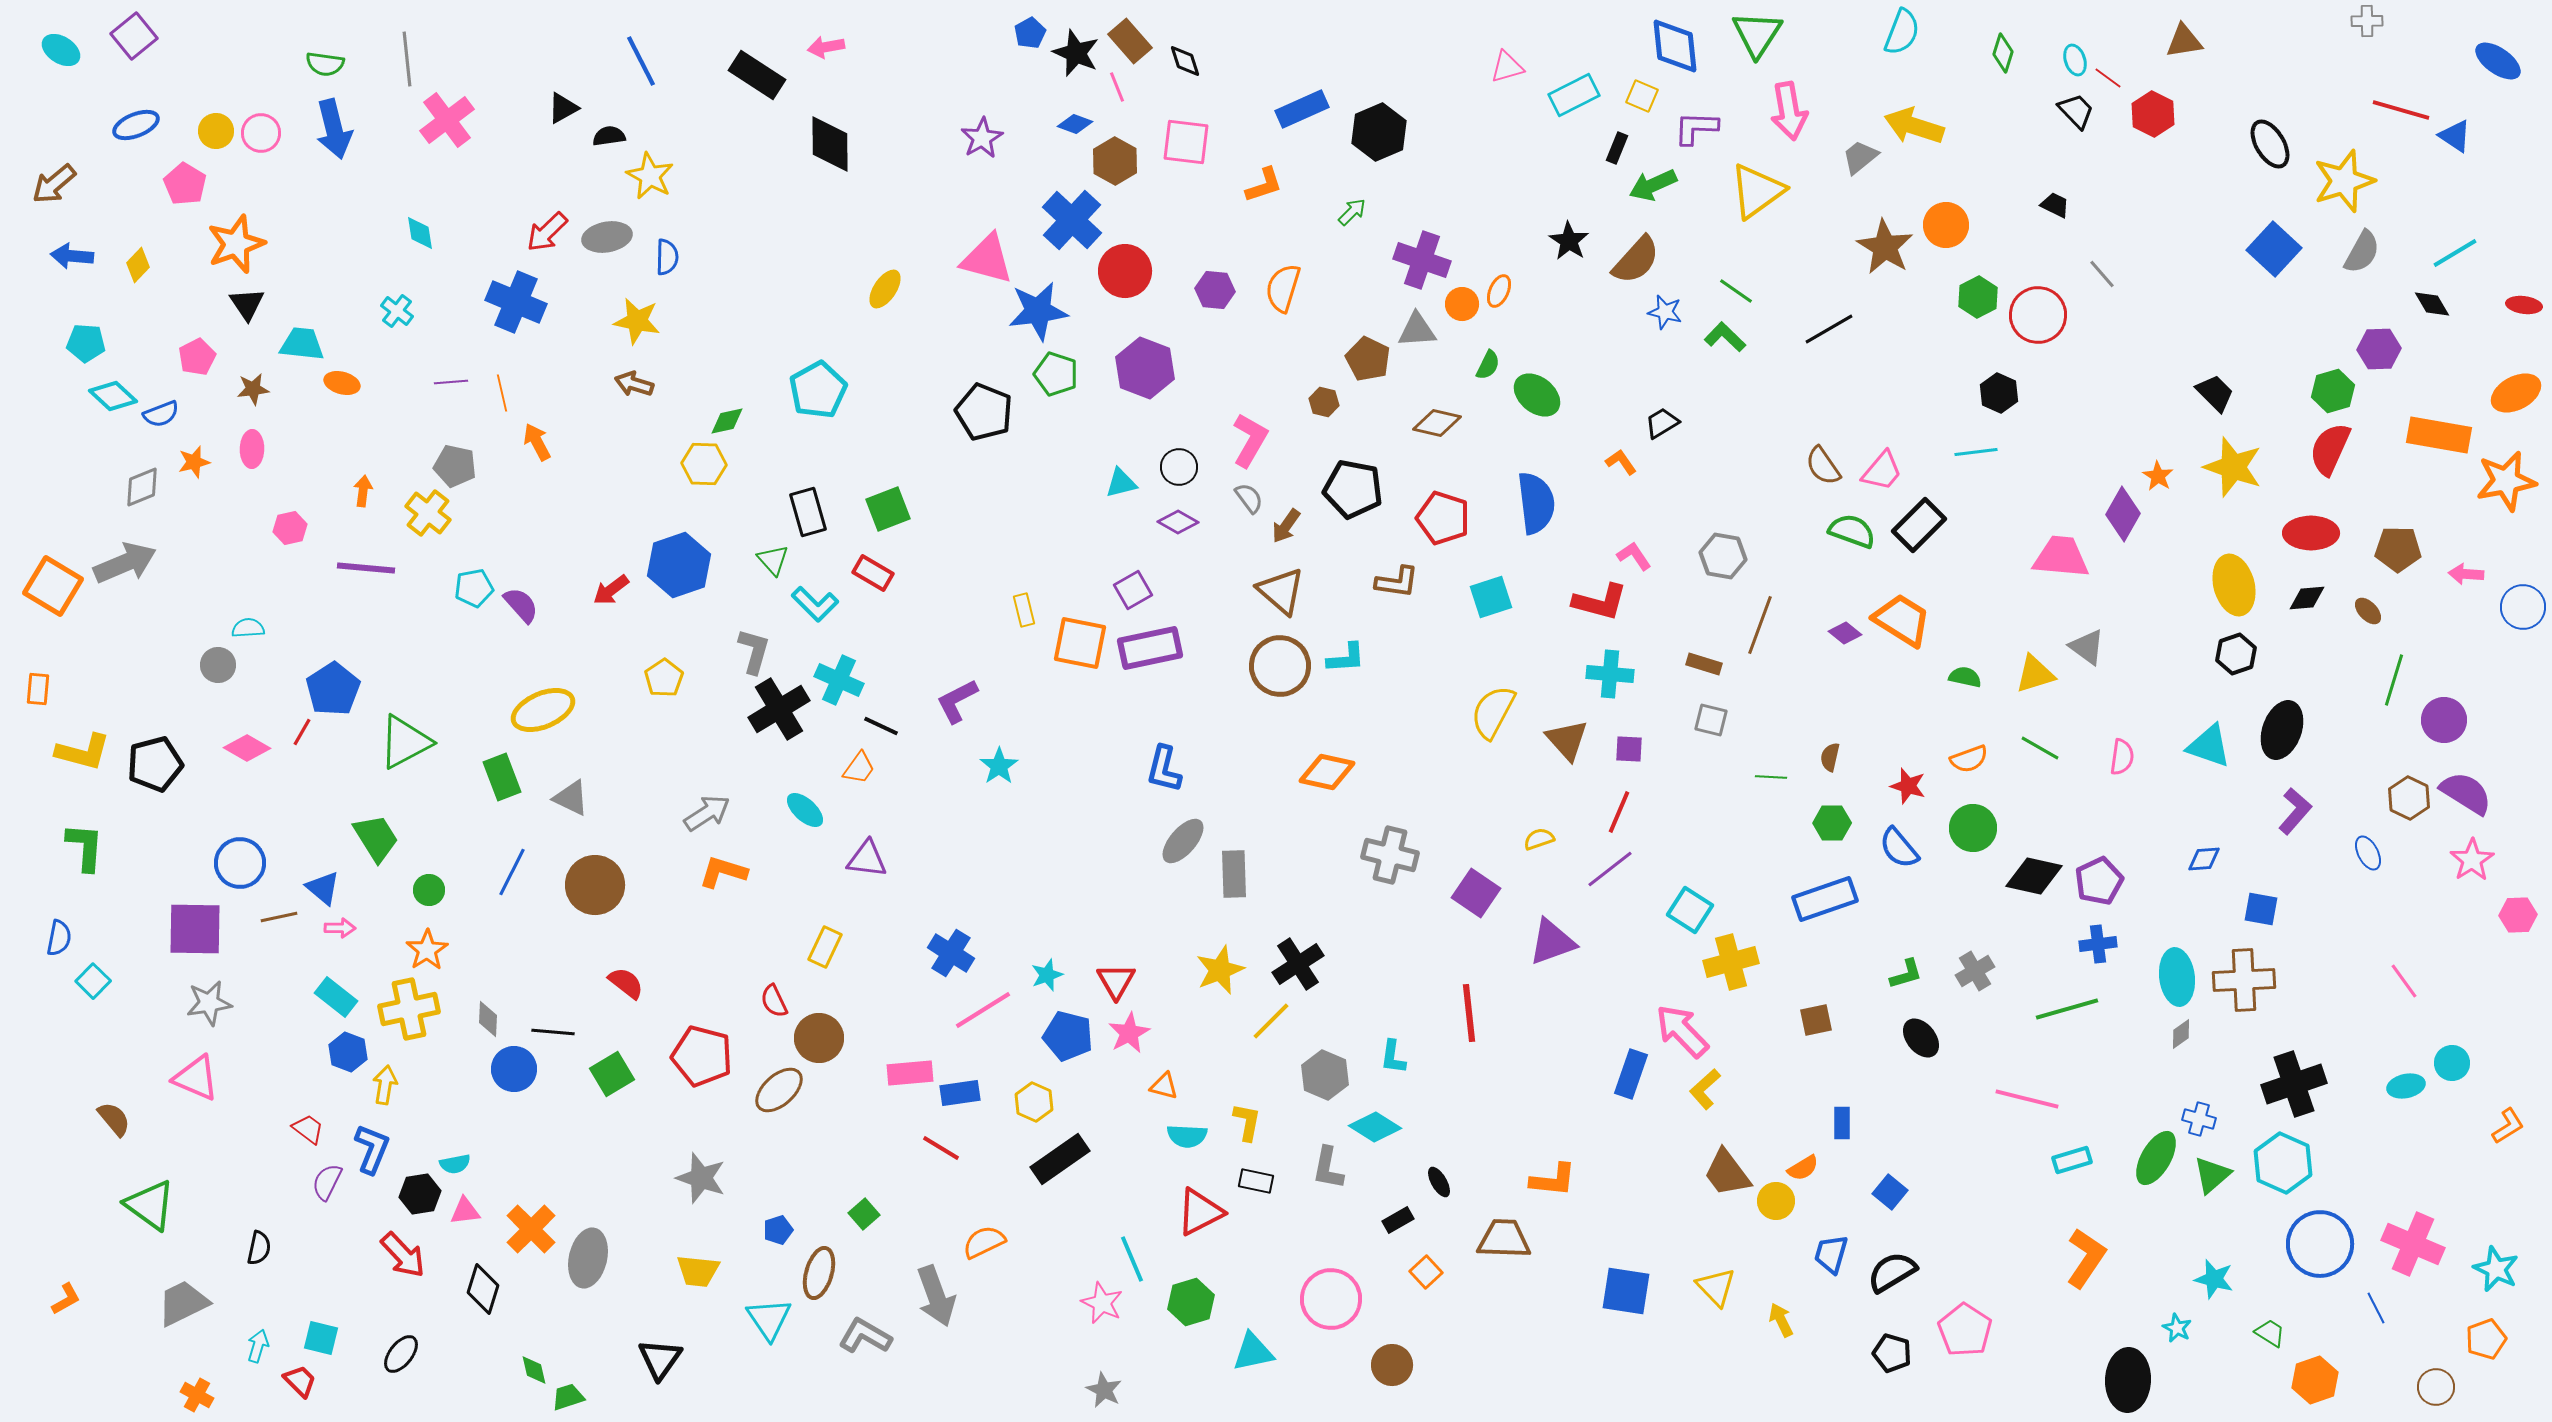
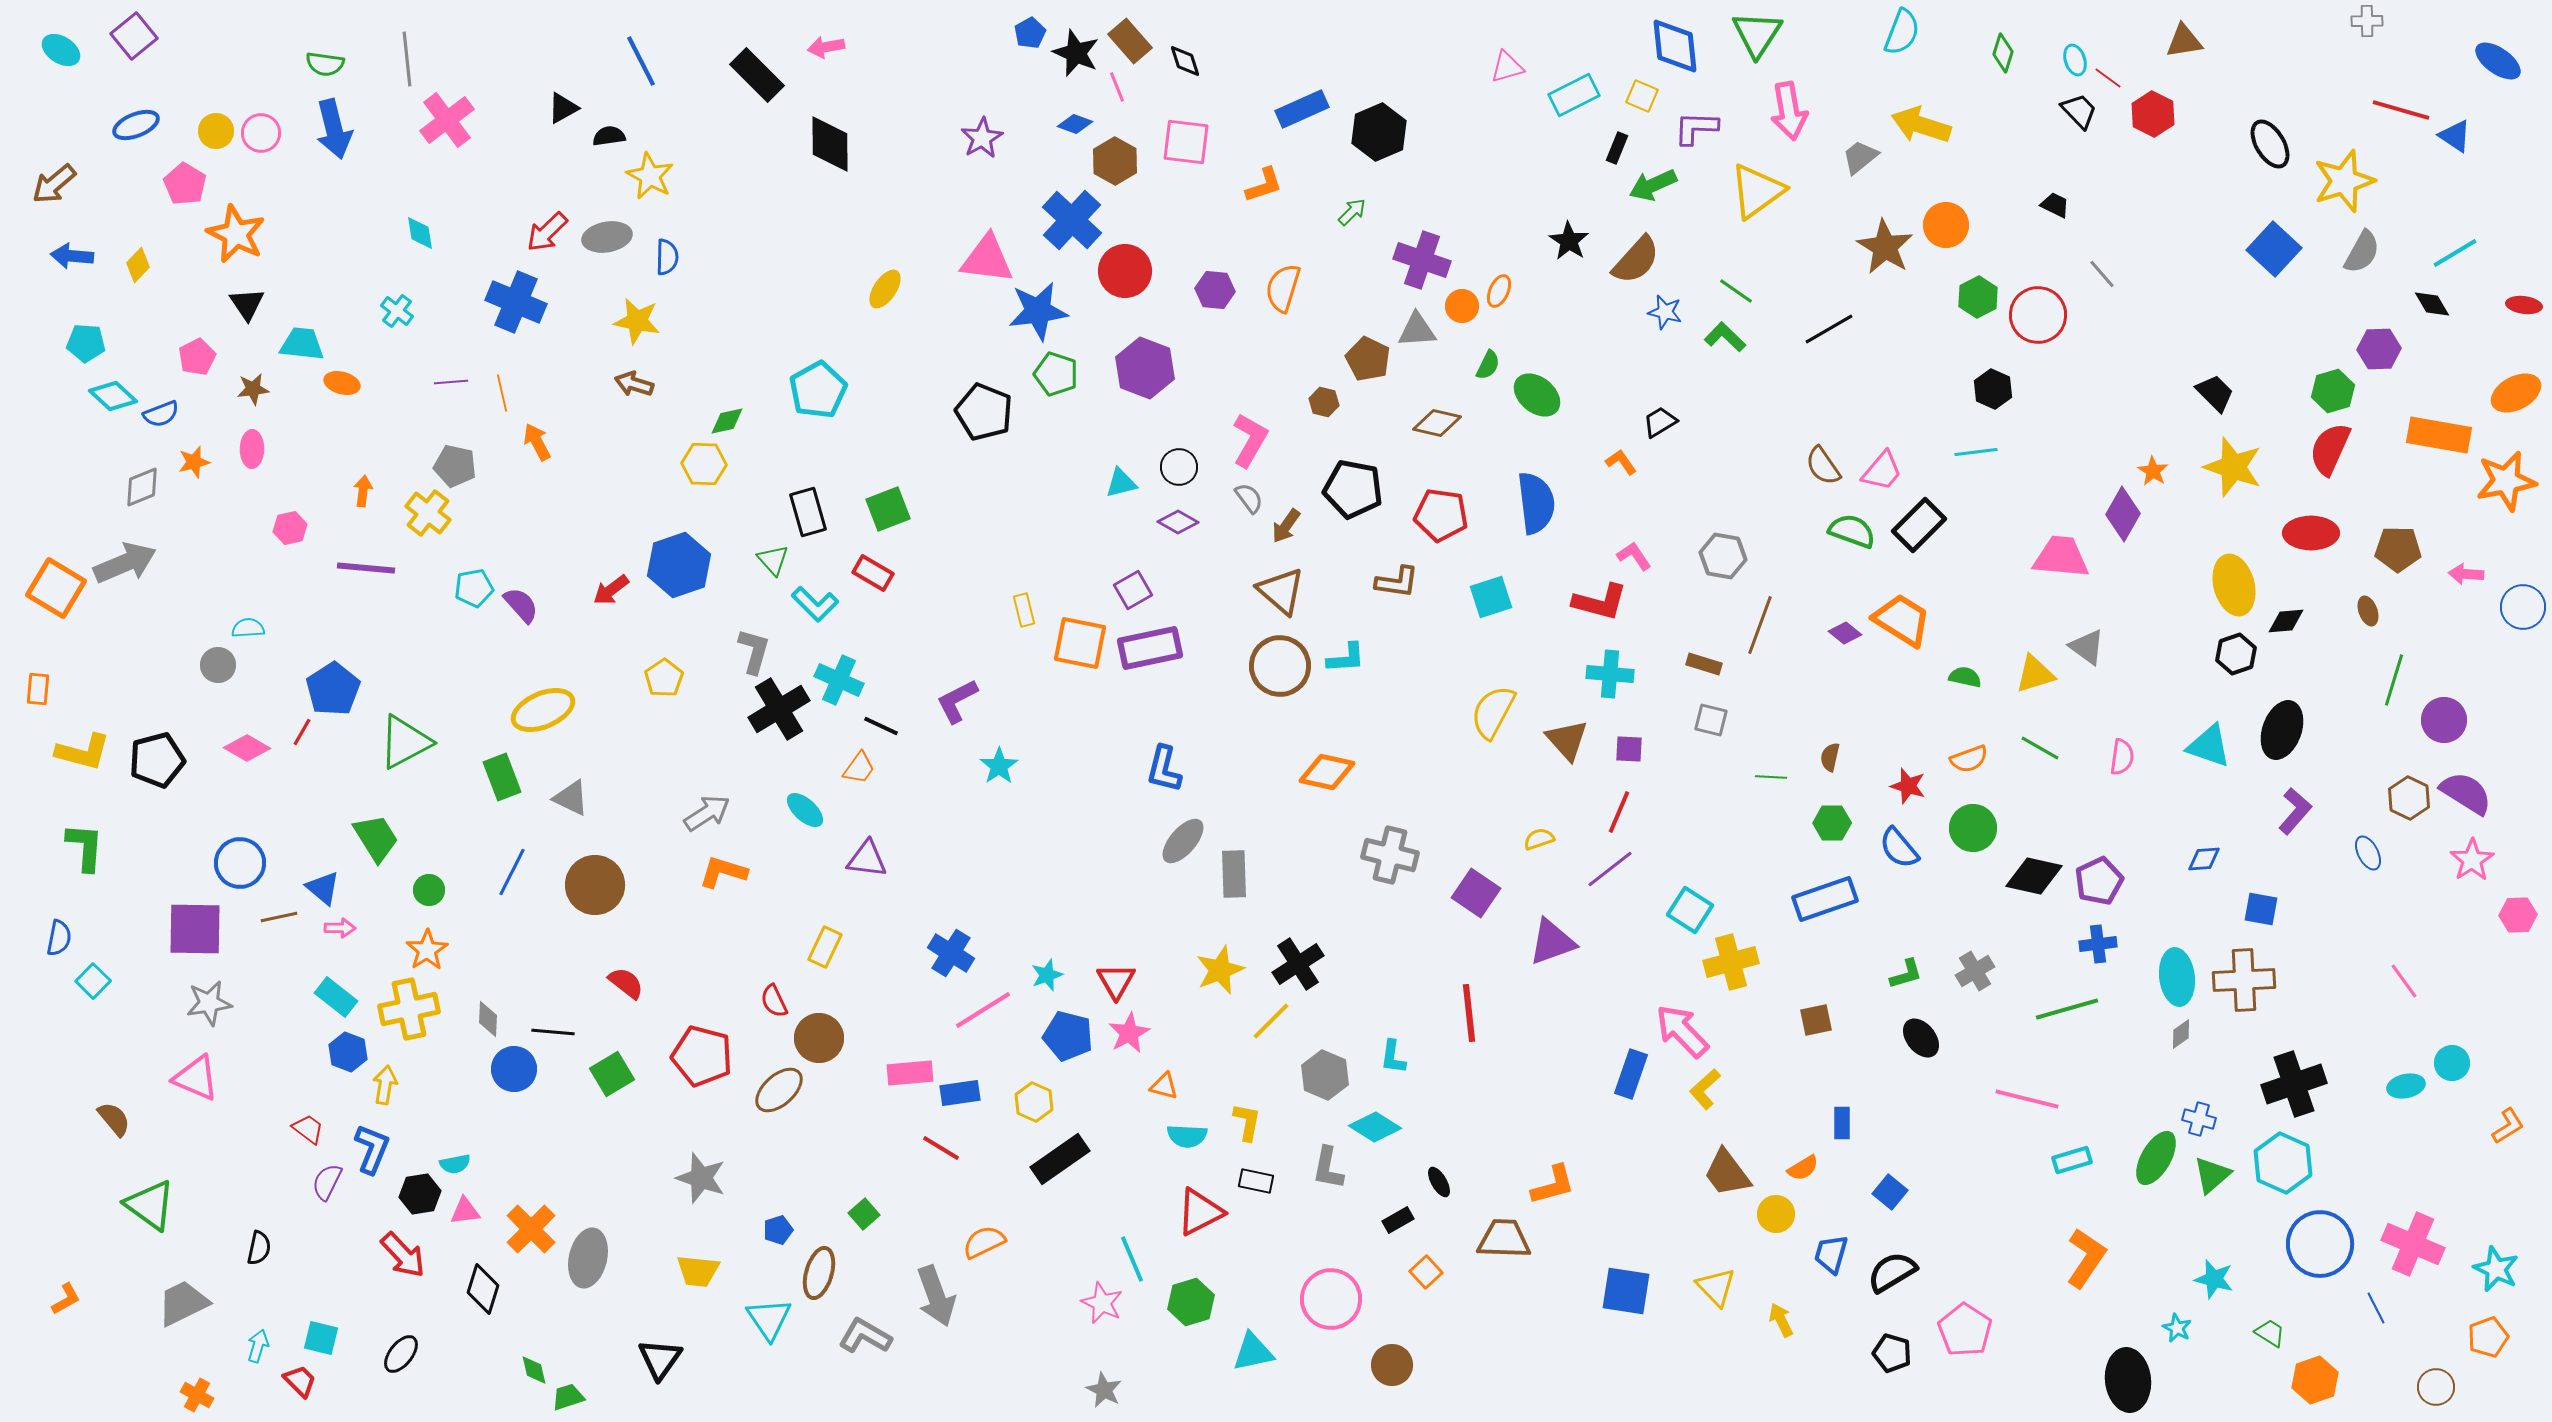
black rectangle at (757, 75): rotated 12 degrees clockwise
black trapezoid at (2076, 111): moved 3 px right
yellow arrow at (1914, 126): moved 7 px right, 1 px up
orange star at (236, 244): moved 10 px up; rotated 26 degrees counterclockwise
pink triangle at (987, 259): rotated 8 degrees counterclockwise
orange circle at (1462, 304): moved 2 px down
black hexagon at (1999, 393): moved 6 px left, 4 px up
black trapezoid at (1662, 423): moved 2 px left, 1 px up
orange star at (2158, 476): moved 5 px left, 5 px up
red pentagon at (1443, 518): moved 2 px left, 3 px up; rotated 10 degrees counterclockwise
orange square at (53, 586): moved 3 px right, 2 px down
black diamond at (2307, 598): moved 21 px left, 23 px down
brown ellipse at (2368, 611): rotated 24 degrees clockwise
black pentagon at (155, 764): moved 2 px right, 4 px up
orange L-shape at (1553, 1180): moved 5 px down; rotated 21 degrees counterclockwise
yellow circle at (1776, 1201): moved 13 px down
orange pentagon at (2486, 1339): moved 2 px right, 2 px up
black ellipse at (2128, 1380): rotated 8 degrees counterclockwise
